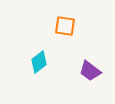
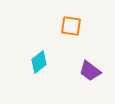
orange square: moved 6 px right
